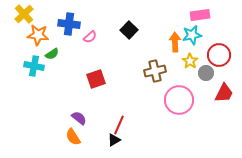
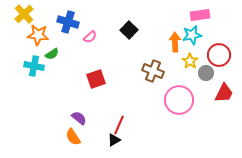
blue cross: moved 1 px left, 2 px up; rotated 10 degrees clockwise
brown cross: moved 2 px left; rotated 35 degrees clockwise
